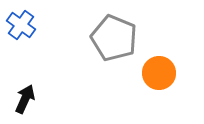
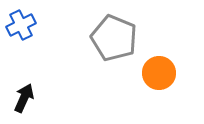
blue cross: rotated 28 degrees clockwise
black arrow: moved 1 px left, 1 px up
